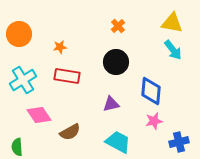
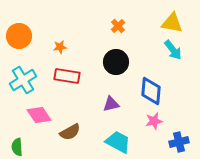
orange circle: moved 2 px down
